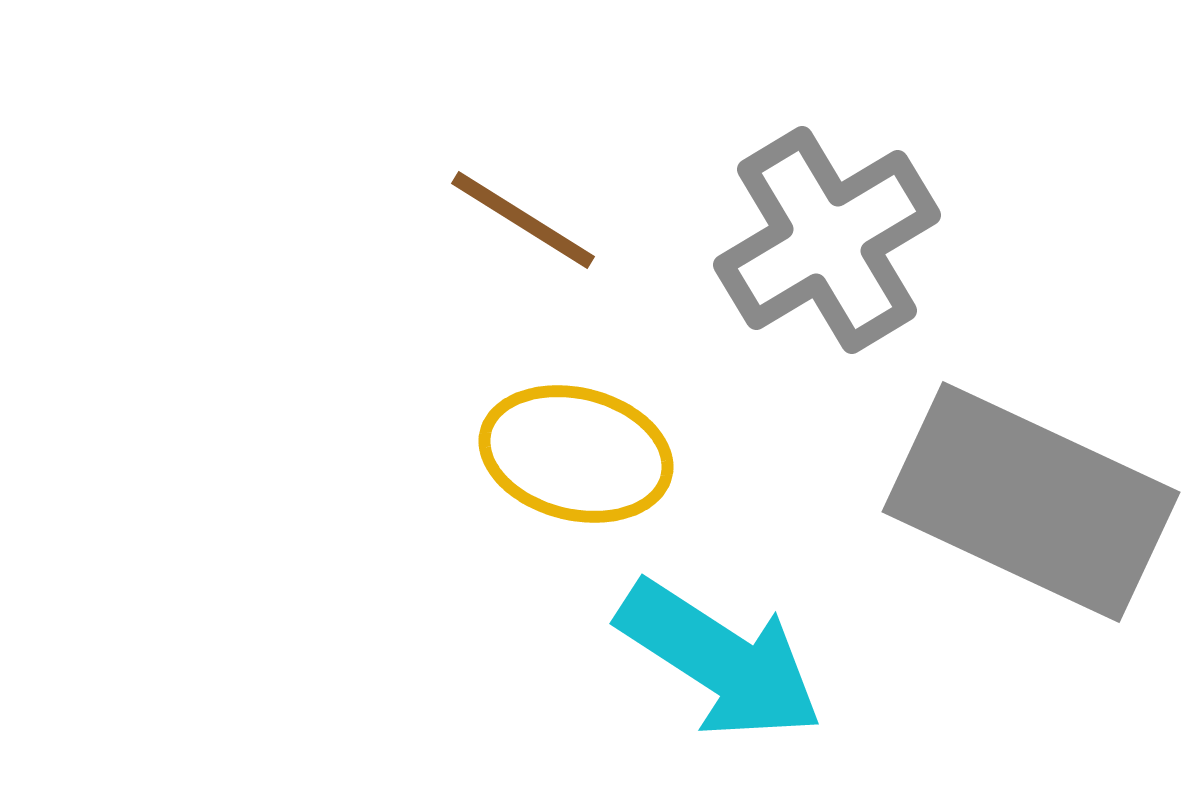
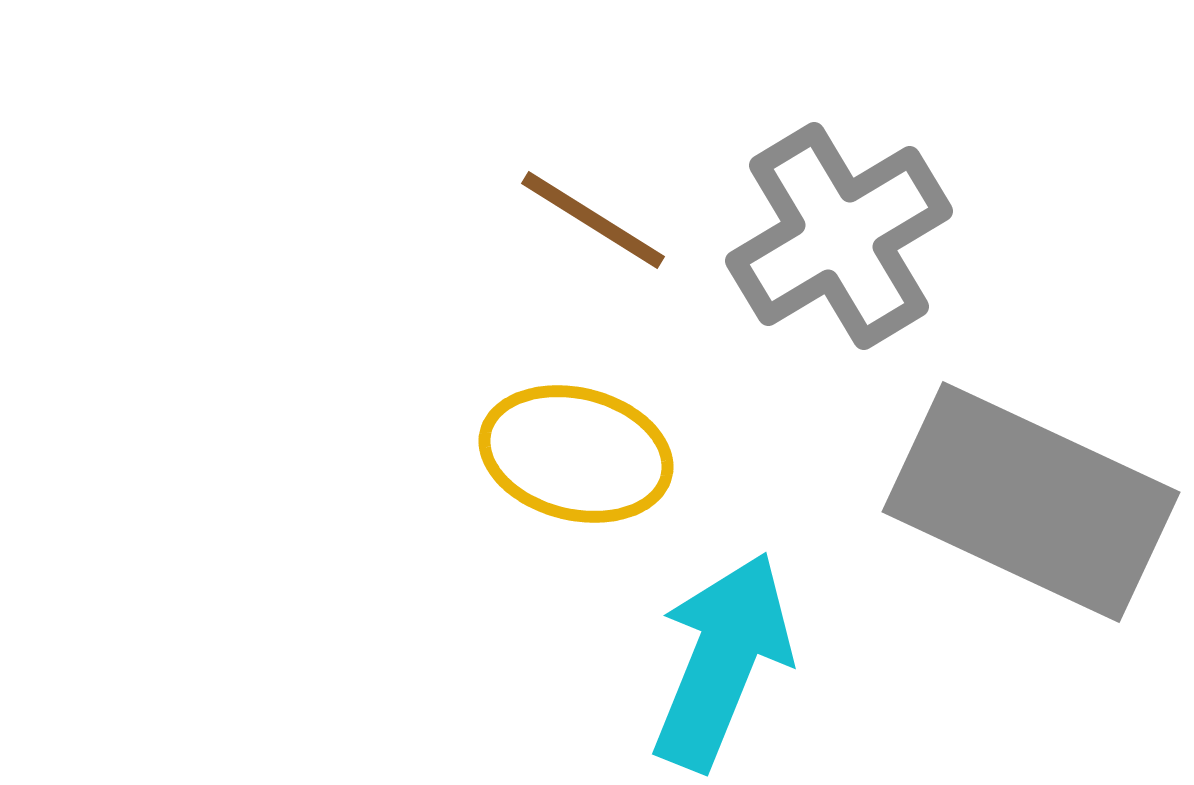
brown line: moved 70 px right
gray cross: moved 12 px right, 4 px up
cyan arrow: moved 2 px right, 1 px down; rotated 101 degrees counterclockwise
